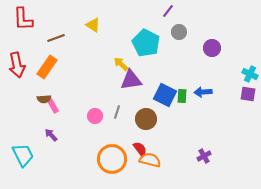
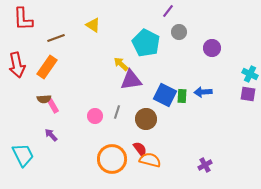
purple cross: moved 1 px right, 9 px down
